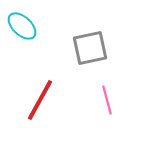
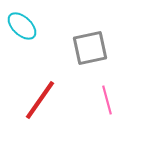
red line: rotated 6 degrees clockwise
